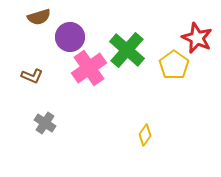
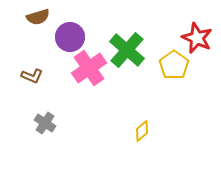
brown semicircle: moved 1 px left
yellow diamond: moved 3 px left, 4 px up; rotated 15 degrees clockwise
